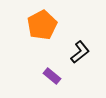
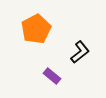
orange pentagon: moved 6 px left, 4 px down
